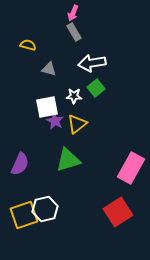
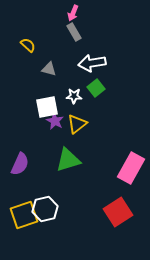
yellow semicircle: rotated 28 degrees clockwise
